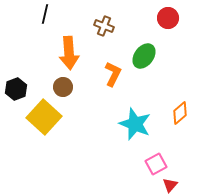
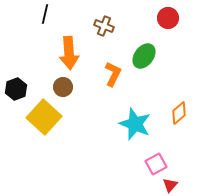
orange diamond: moved 1 px left
